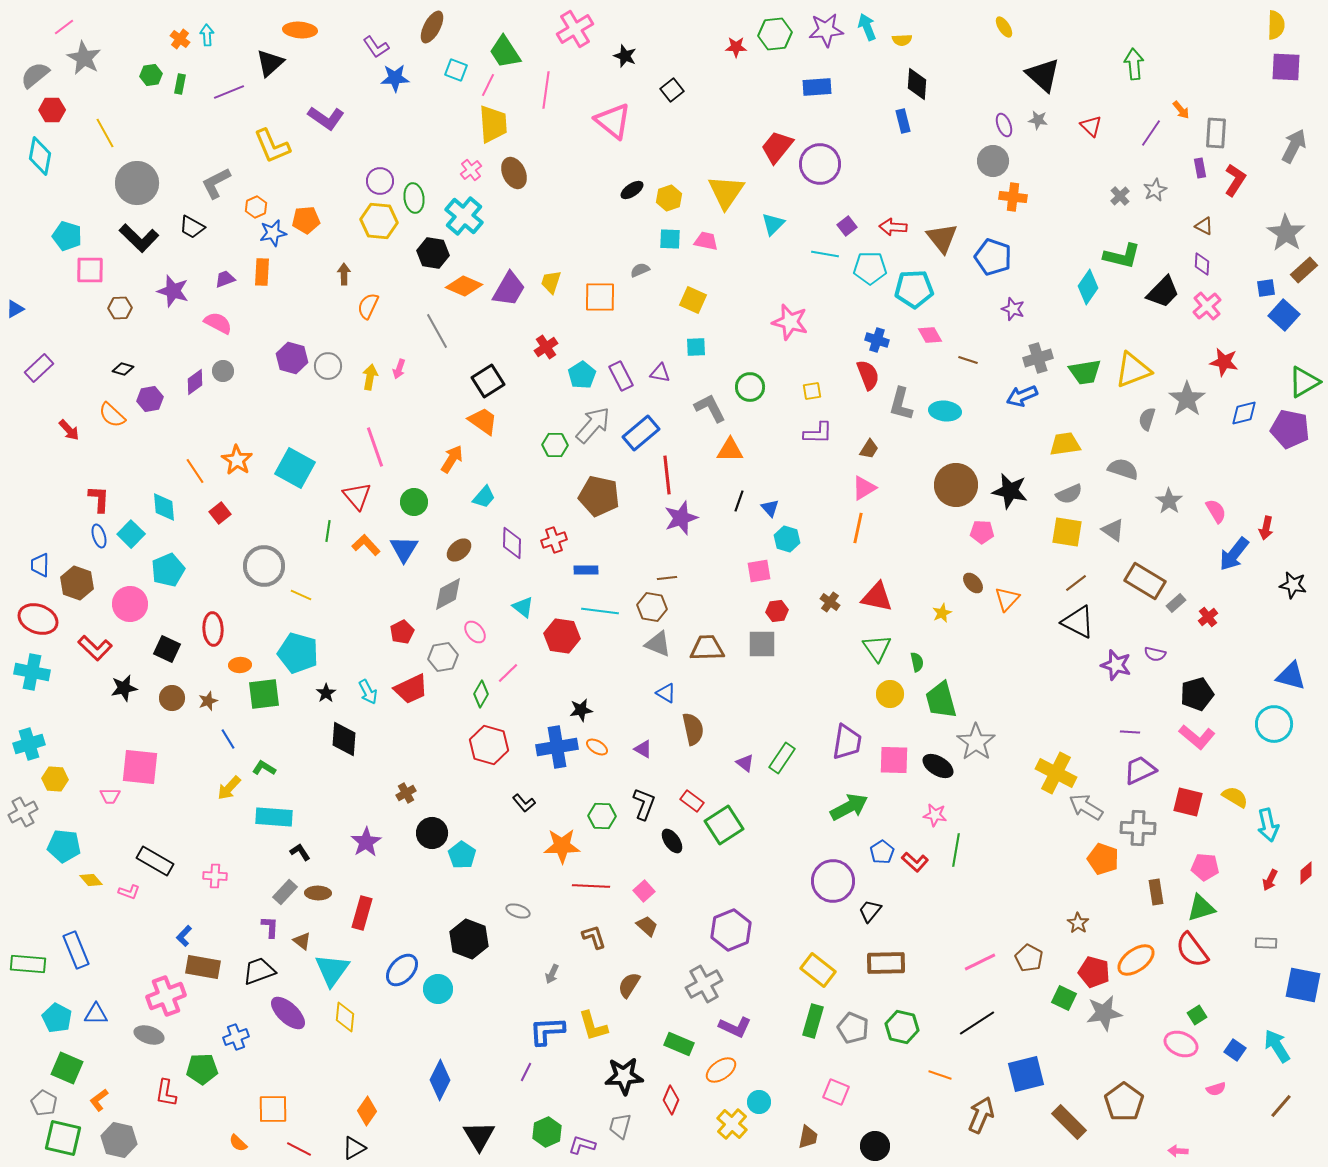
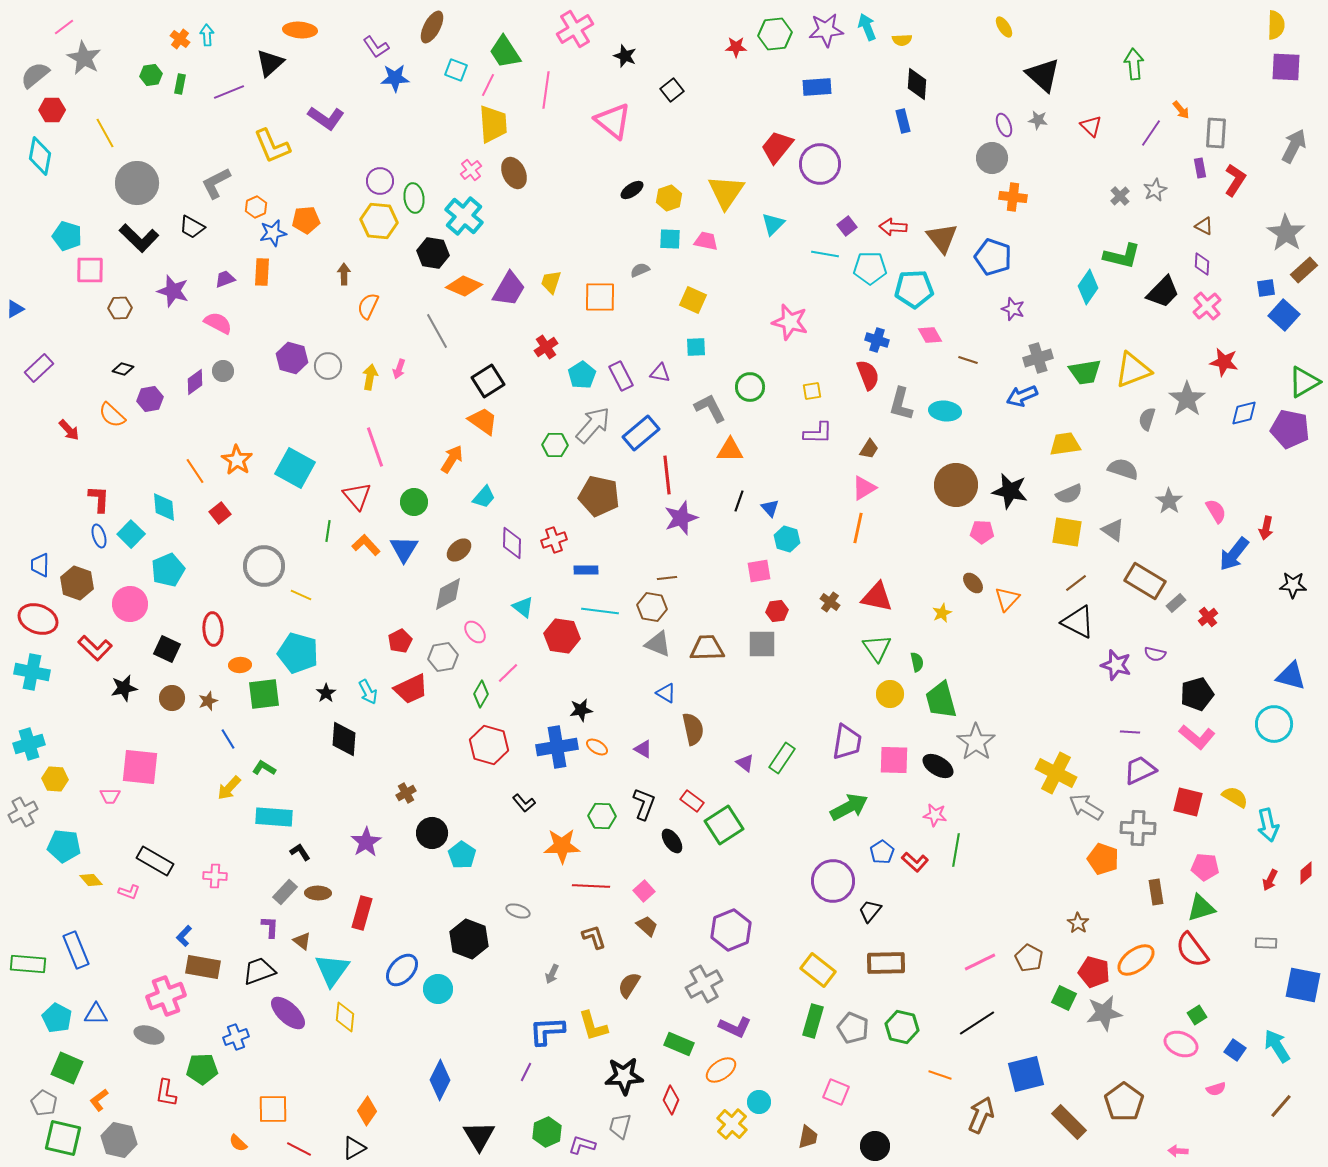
gray circle at (993, 161): moved 1 px left, 3 px up
black star at (1293, 585): rotated 8 degrees counterclockwise
red pentagon at (402, 632): moved 2 px left, 9 px down
